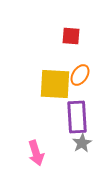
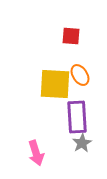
orange ellipse: rotated 65 degrees counterclockwise
